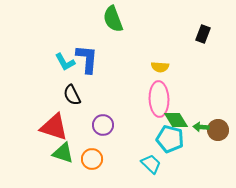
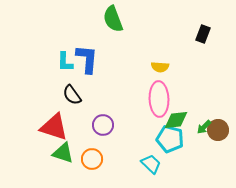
cyan L-shape: rotated 30 degrees clockwise
black semicircle: rotated 10 degrees counterclockwise
green diamond: rotated 65 degrees counterclockwise
green arrow: moved 3 px right; rotated 49 degrees counterclockwise
